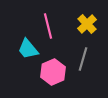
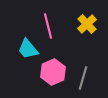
gray line: moved 19 px down
